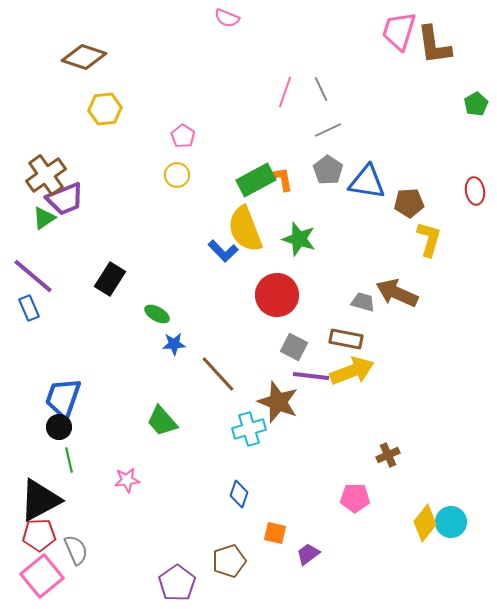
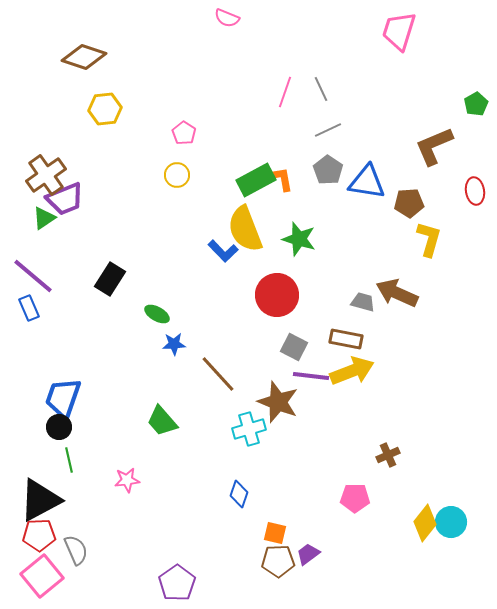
brown L-shape at (434, 45): moved 101 px down; rotated 75 degrees clockwise
pink pentagon at (183, 136): moved 1 px right, 3 px up
brown pentagon at (229, 561): moved 49 px right; rotated 16 degrees clockwise
